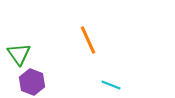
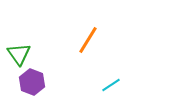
orange line: rotated 56 degrees clockwise
cyan line: rotated 54 degrees counterclockwise
